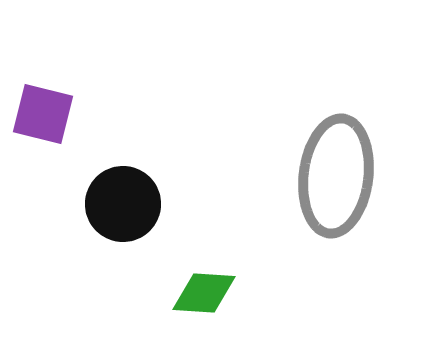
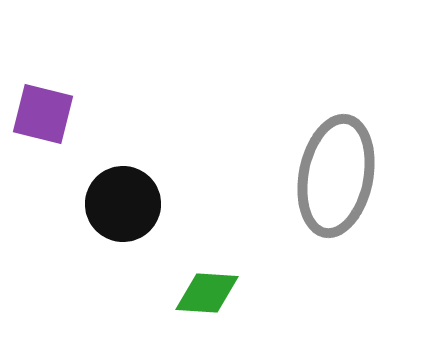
gray ellipse: rotated 4 degrees clockwise
green diamond: moved 3 px right
